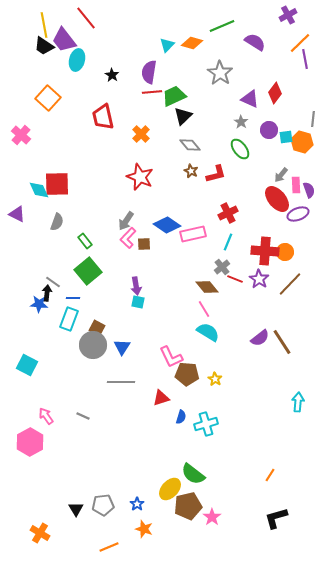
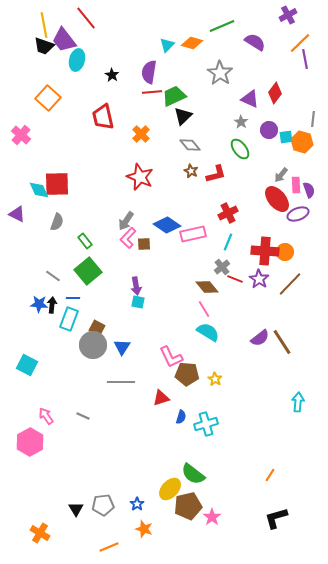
black trapezoid at (44, 46): rotated 15 degrees counterclockwise
gray line at (53, 282): moved 6 px up
black arrow at (47, 293): moved 5 px right, 12 px down
